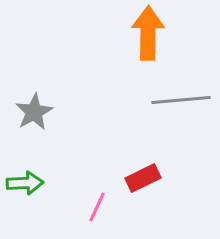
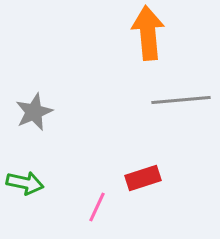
orange arrow: rotated 6 degrees counterclockwise
gray star: rotated 6 degrees clockwise
red rectangle: rotated 8 degrees clockwise
green arrow: rotated 15 degrees clockwise
